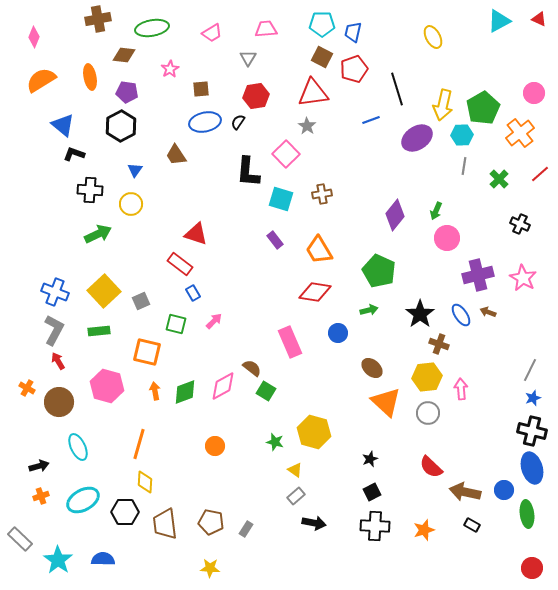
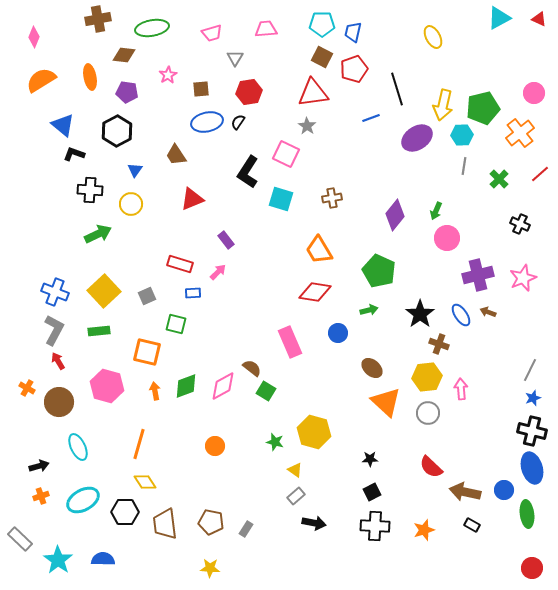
cyan triangle at (499, 21): moved 3 px up
pink trapezoid at (212, 33): rotated 15 degrees clockwise
gray triangle at (248, 58): moved 13 px left
pink star at (170, 69): moved 2 px left, 6 px down
red hexagon at (256, 96): moved 7 px left, 4 px up
green pentagon at (483, 108): rotated 16 degrees clockwise
blue line at (371, 120): moved 2 px up
blue ellipse at (205, 122): moved 2 px right
black hexagon at (121, 126): moved 4 px left, 5 px down
pink square at (286, 154): rotated 20 degrees counterclockwise
black L-shape at (248, 172): rotated 28 degrees clockwise
brown cross at (322, 194): moved 10 px right, 4 px down
red triangle at (196, 234): moved 4 px left, 35 px up; rotated 40 degrees counterclockwise
purple rectangle at (275, 240): moved 49 px left
red rectangle at (180, 264): rotated 20 degrees counterclockwise
pink star at (523, 278): rotated 20 degrees clockwise
blue rectangle at (193, 293): rotated 63 degrees counterclockwise
gray square at (141, 301): moved 6 px right, 5 px up
pink arrow at (214, 321): moved 4 px right, 49 px up
green diamond at (185, 392): moved 1 px right, 6 px up
black star at (370, 459): rotated 21 degrees clockwise
yellow diamond at (145, 482): rotated 35 degrees counterclockwise
